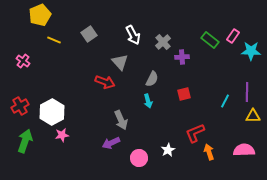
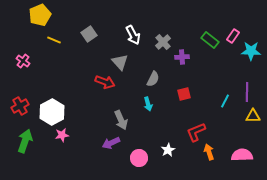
gray semicircle: moved 1 px right
cyan arrow: moved 3 px down
red L-shape: moved 1 px right, 1 px up
pink semicircle: moved 2 px left, 5 px down
